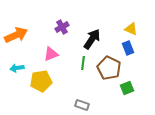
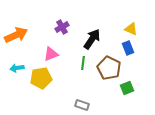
yellow pentagon: moved 3 px up
